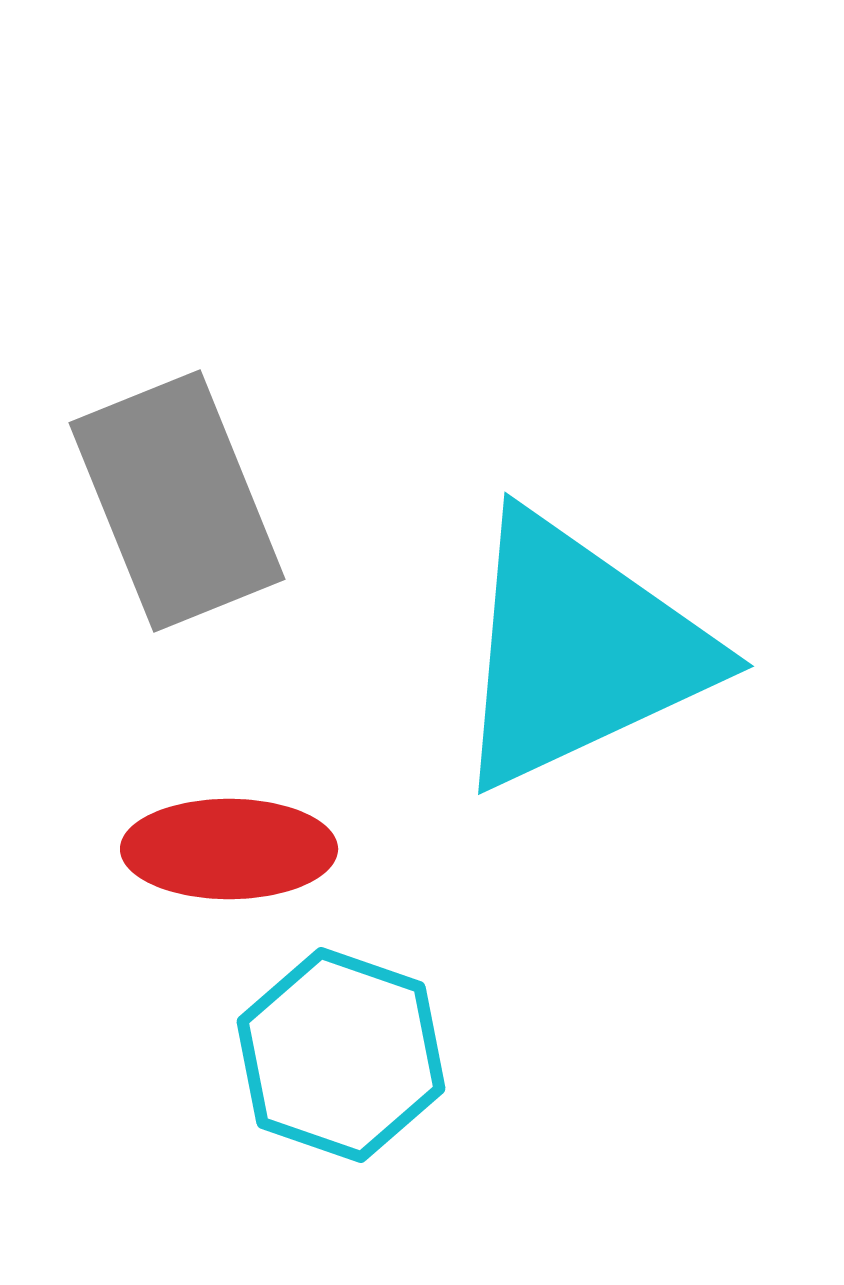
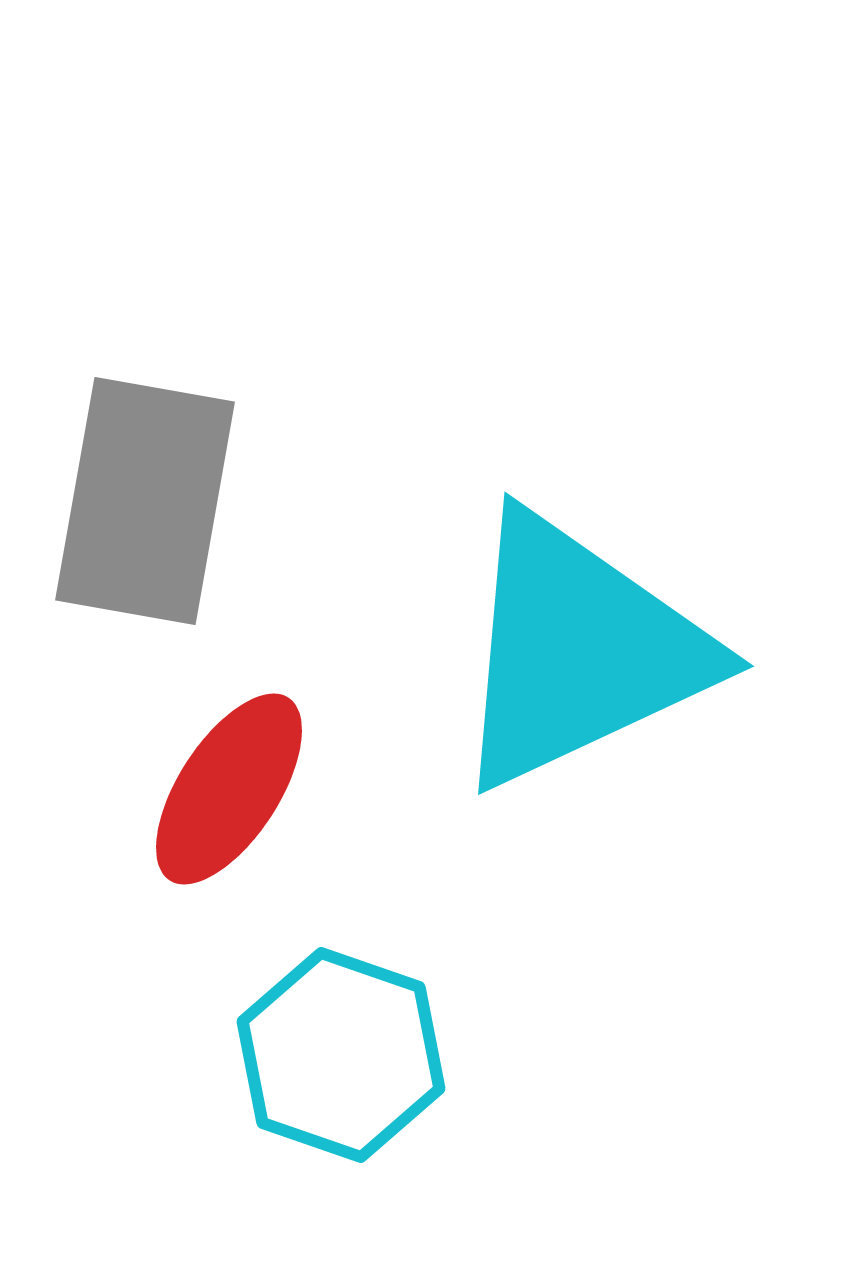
gray rectangle: moved 32 px left; rotated 32 degrees clockwise
red ellipse: moved 60 px up; rotated 57 degrees counterclockwise
